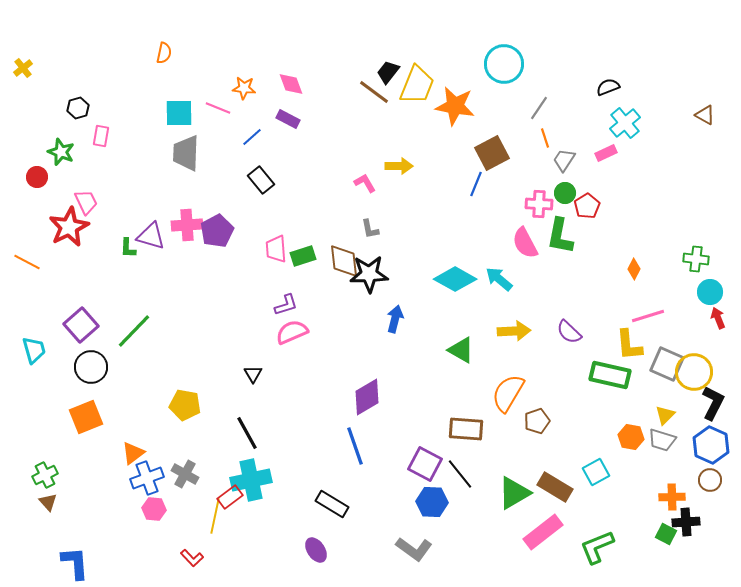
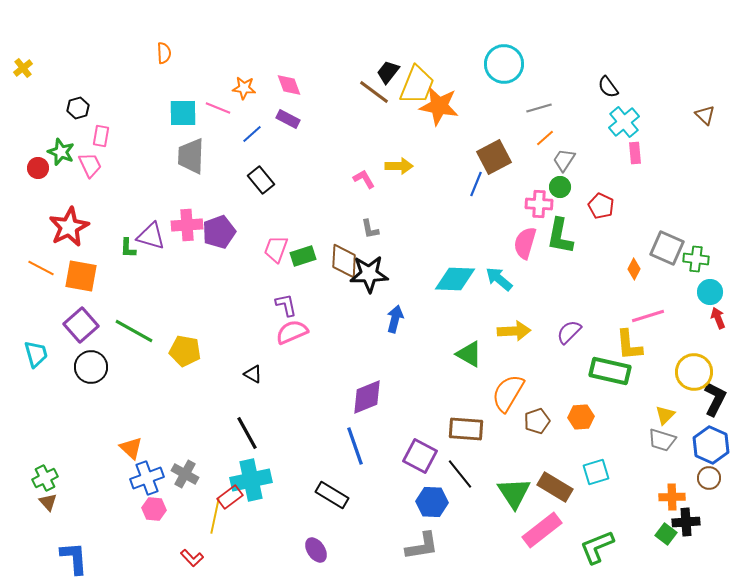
orange semicircle at (164, 53): rotated 15 degrees counterclockwise
pink diamond at (291, 84): moved 2 px left, 1 px down
black semicircle at (608, 87): rotated 105 degrees counterclockwise
orange star at (455, 106): moved 16 px left
gray line at (539, 108): rotated 40 degrees clockwise
cyan square at (179, 113): moved 4 px right
brown triangle at (705, 115): rotated 15 degrees clockwise
cyan cross at (625, 123): moved 1 px left, 1 px up
blue line at (252, 137): moved 3 px up
orange line at (545, 138): rotated 66 degrees clockwise
gray trapezoid at (186, 153): moved 5 px right, 3 px down
brown square at (492, 153): moved 2 px right, 4 px down
pink rectangle at (606, 153): moved 29 px right; rotated 70 degrees counterclockwise
red circle at (37, 177): moved 1 px right, 9 px up
pink L-shape at (365, 183): moved 1 px left, 4 px up
green circle at (565, 193): moved 5 px left, 6 px up
pink trapezoid at (86, 202): moved 4 px right, 37 px up
red pentagon at (587, 206): moved 14 px right; rotated 15 degrees counterclockwise
purple pentagon at (217, 231): moved 2 px right, 1 px down; rotated 8 degrees clockwise
pink semicircle at (525, 243): rotated 44 degrees clockwise
pink trapezoid at (276, 249): rotated 24 degrees clockwise
brown diamond at (344, 261): rotated 9 degrees clockwise
orange line at (27, 262): moved 14 px right, 6 px down
cyan diamond at (455, 279): rotated 27 degrees counterclockwise
purple L-shape at (286, 305): rotated 85 degrees counterclockwise
green line at (134, 331): rotated 75 degrees clockwise
purple semicircle at (569, 332): rotated 92 degrees clockwise
cyan trapezoid at (34, 350): moved 2 px right, 4 px down
green triangle at (461, 350): moved 8 px right, 4 px down
gray square at (667, 364): moved 116 px up
black triangle at (253, 374): rotated 30 degrees counterclockwise
green rectangle at (610, 375): moved 4 px up
purple diamond at (367, 397): rotated 9 degrees clockwise
black L-shape at (713, 403): moved 2 px right, 4 px up
yellow pentagon at (185, 405): moved 54 px up
orange square at (86, 417): moved 5 px left, 141 px up; rotated 32 degrees clockwise
orange hexagon at (631, 437): moved 50 px left, 20 px up; rotated 15 degrees counterclockwise
orange triangle at (133, 453): moved 2 px left, 5 px up; rotated 40 degrees counterclockwise
purple square at (425, 464): moved 5 px left, 8 px up
cyan square at (596, 472): rotated 12 degrees clockwise
green cross at (45, 475): moved 3 px down
brown circle at (710, 480): moved 1 px left, 2 px up
green triangle at (514, 493): rotated 33 degrees counterclockwise
black rectangle at (332, 504): moved 9 px up
pink rectangle at (543, 532): moved 1 px left, 2 px up
green square at (666, 534): rotated 10 degrees clockwise
gray L-shape at (414, 549): moved 8 px right, 3 px up; rotated 45 degrees counterclockwise
blue L-shape at (75, 563): moved 1 px left, 5 px up
